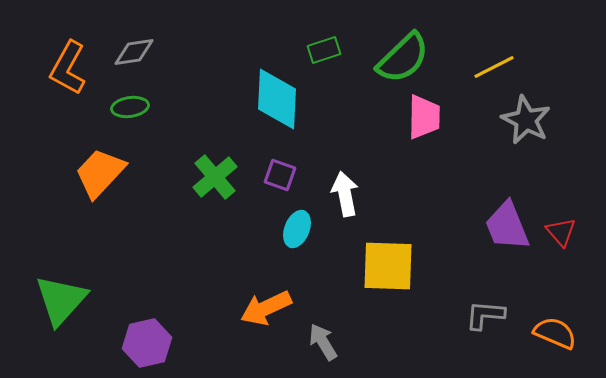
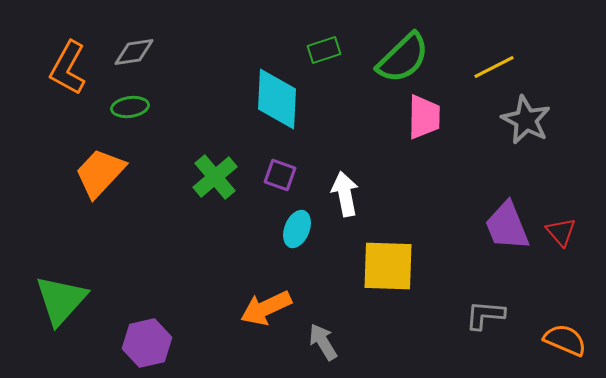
orange semicircle: moved 10 px right, 7 px down
